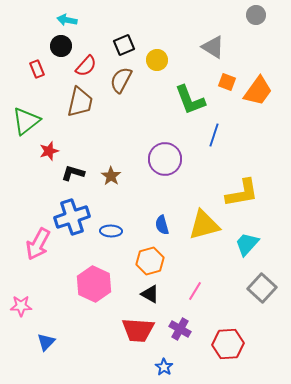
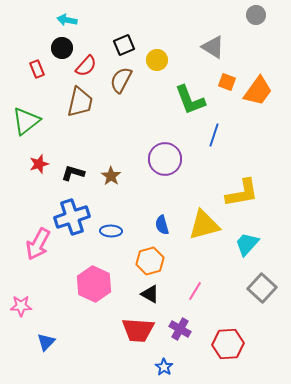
black circle: moved 1 px right, 2 px down
red star: moved 10 px left, 13 px down
